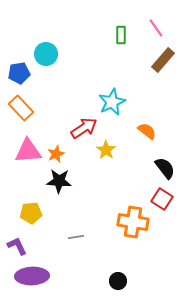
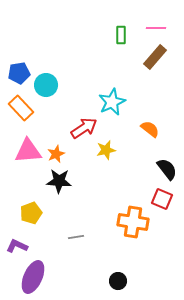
pink line: rotated 54 degrees counterclockwise
cyan circle: moved 31 px down
brown rectangle: moved 8 px left, 3 px up
orange semicircle: moved 3 px right, 2 px up
yellow star: rotated 24 degrees clockwise
black semicircle: moved 2 px right, 1 px down
red square: rotated 10 degrees counterclockwise
yellow pentagon: rotated 15 degrees counterclockwise
purple L-shape: rotated 40 degrees counterclockwise
purple ellipse: moved 1 px right, 1 px down; rotated 64 degrees counterclockwise
